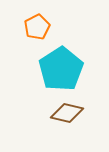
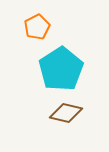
brown diamond: moved 1 px left
